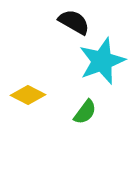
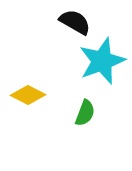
black semicircle: moved 1 px right
green semicircle: moved 1 px down; rotated 16 degrees counterclockwise
